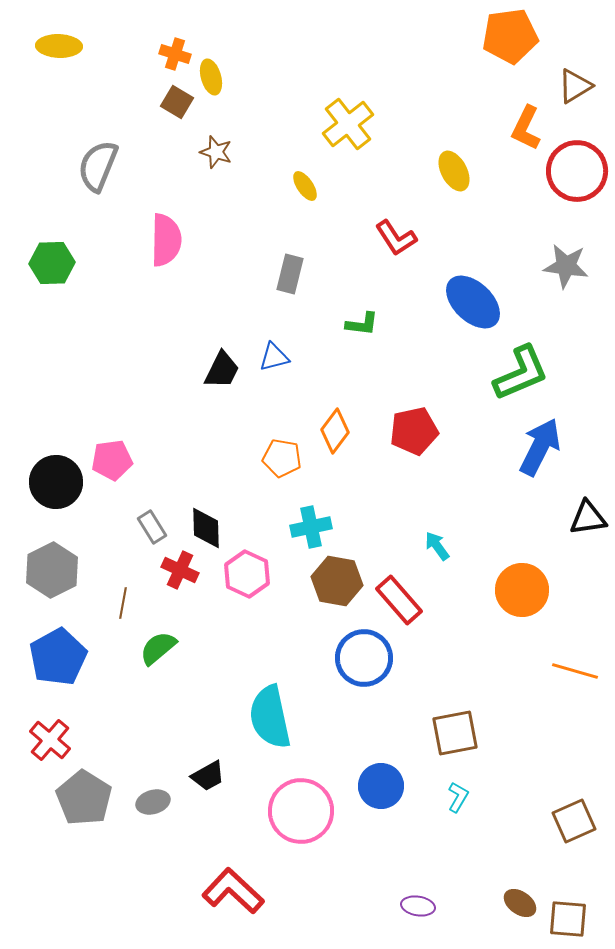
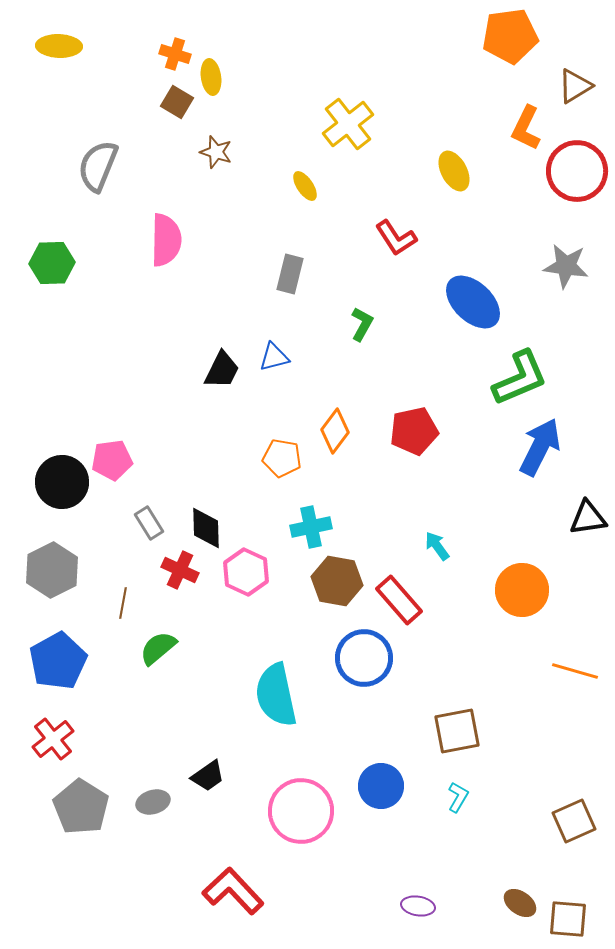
yellow ellipse at (211, 77): rotated 8 degrees clockwise
green L-shape at (362, 324): rotated 68 degrees counterclockwise
green L-shape at (521, 373): moved 1 px left, 5 px down
black circle at (56, 482): moved 6 px right
gray rectangle at (152, 527): moved 3 px left, 4 px up
pink hexagon at (247, 574): moved 1 px left, 2 px up
blue pentagon at (58, 657): moved 4 px down
cyan semicircle at (270, 717): moved 6 px right, 22 px up
brown square at (455, 733): moved 2 px right, 2 px up
red cross at (50, 740): moved 3 px right, 1 px up; rotated 12 degrees clockwise
black trapezoid at (208, 776): rotated 6 degrees counterclockwise
gray pentagon at (84, 798): moved 3 px left, 9 px down
red L-shape at (233, 891): rotated 4 degrees clockwise
